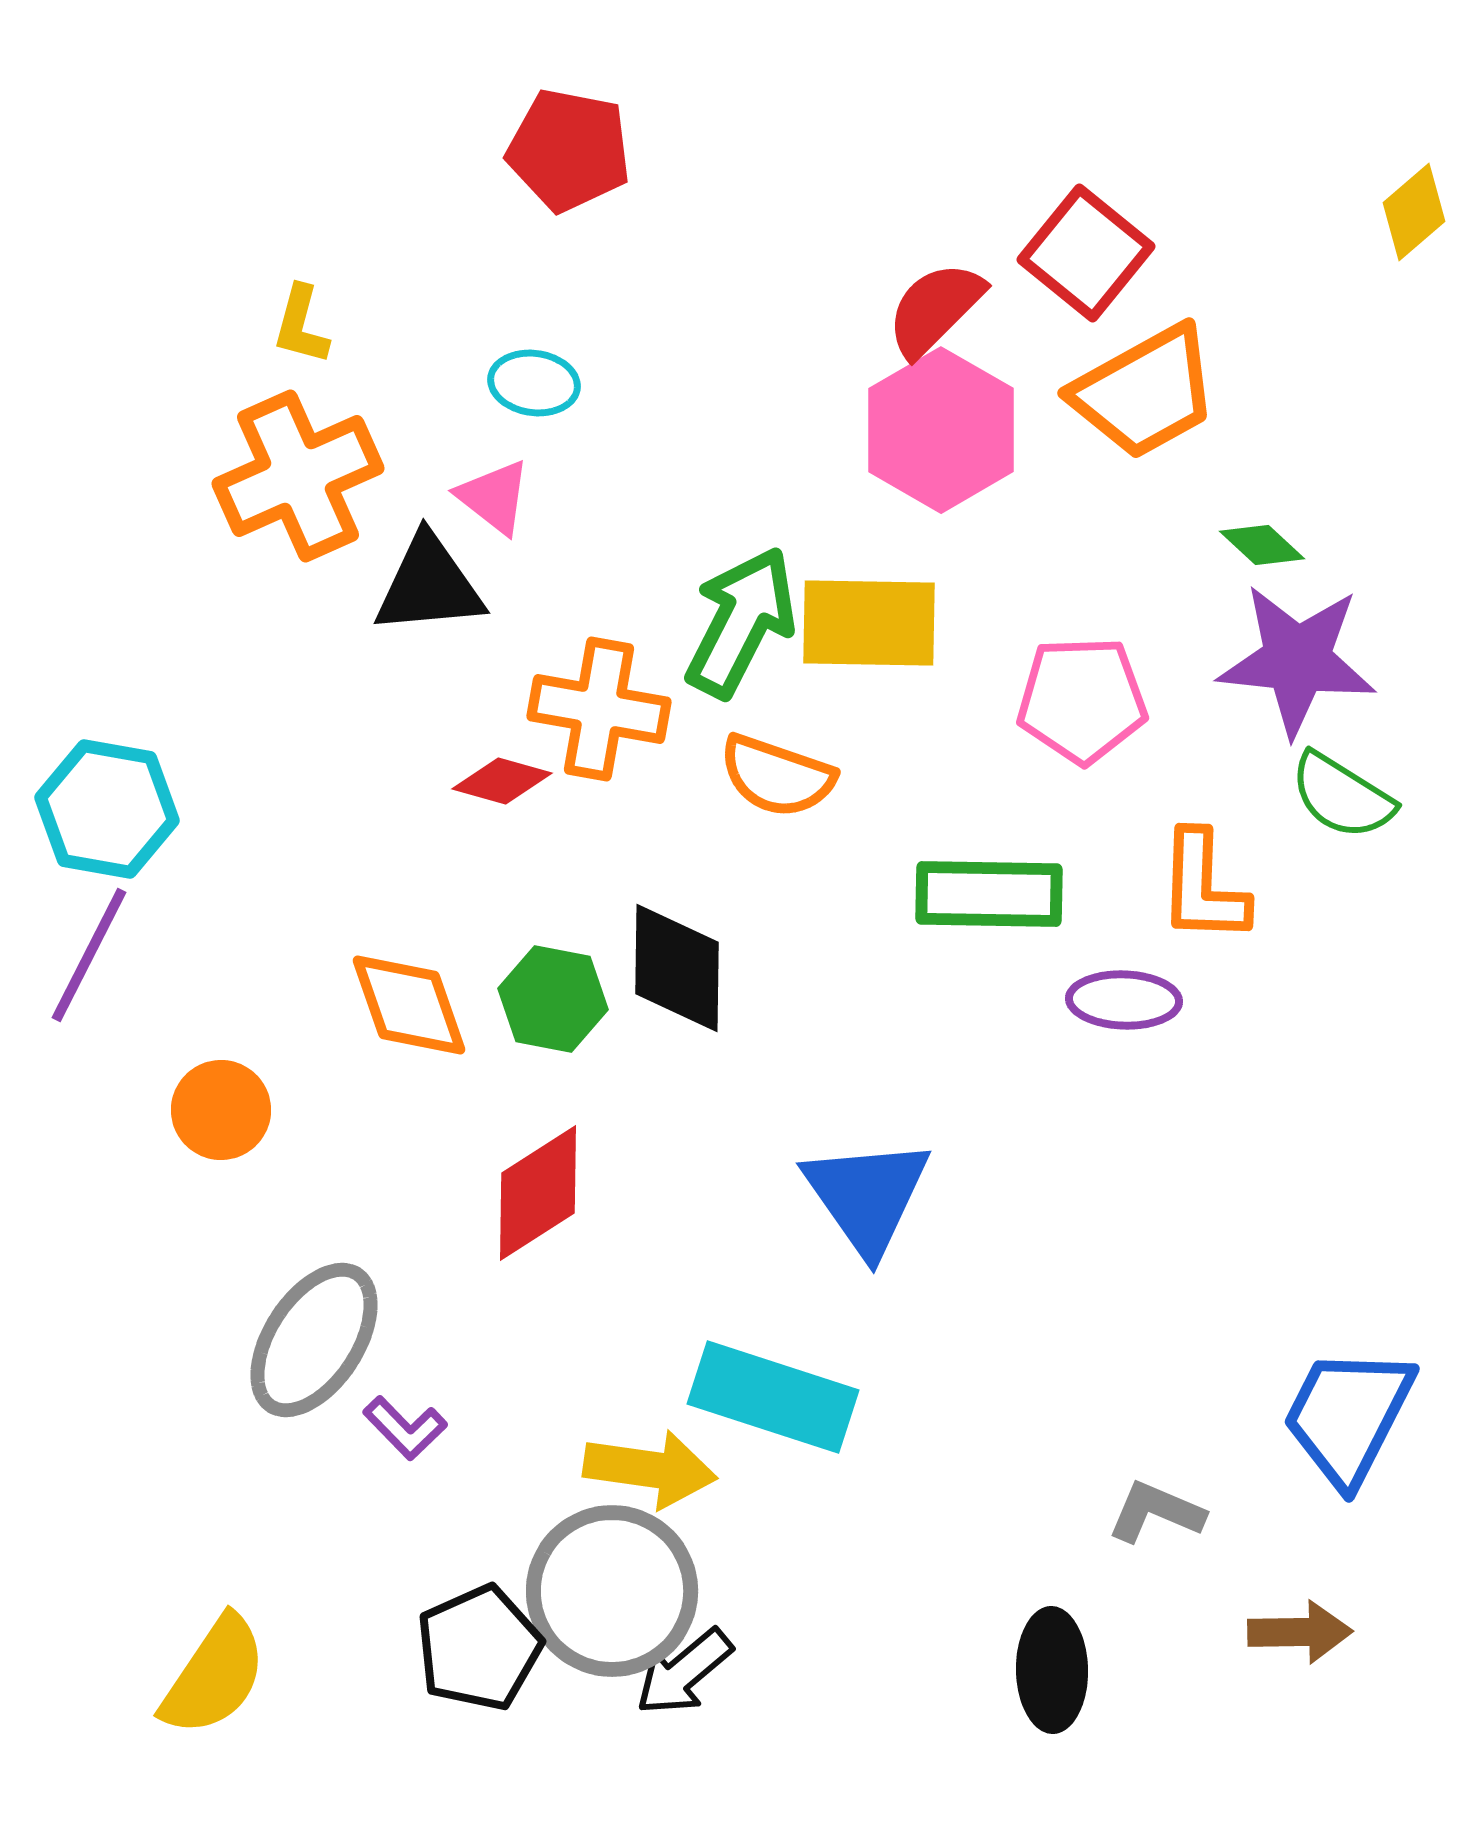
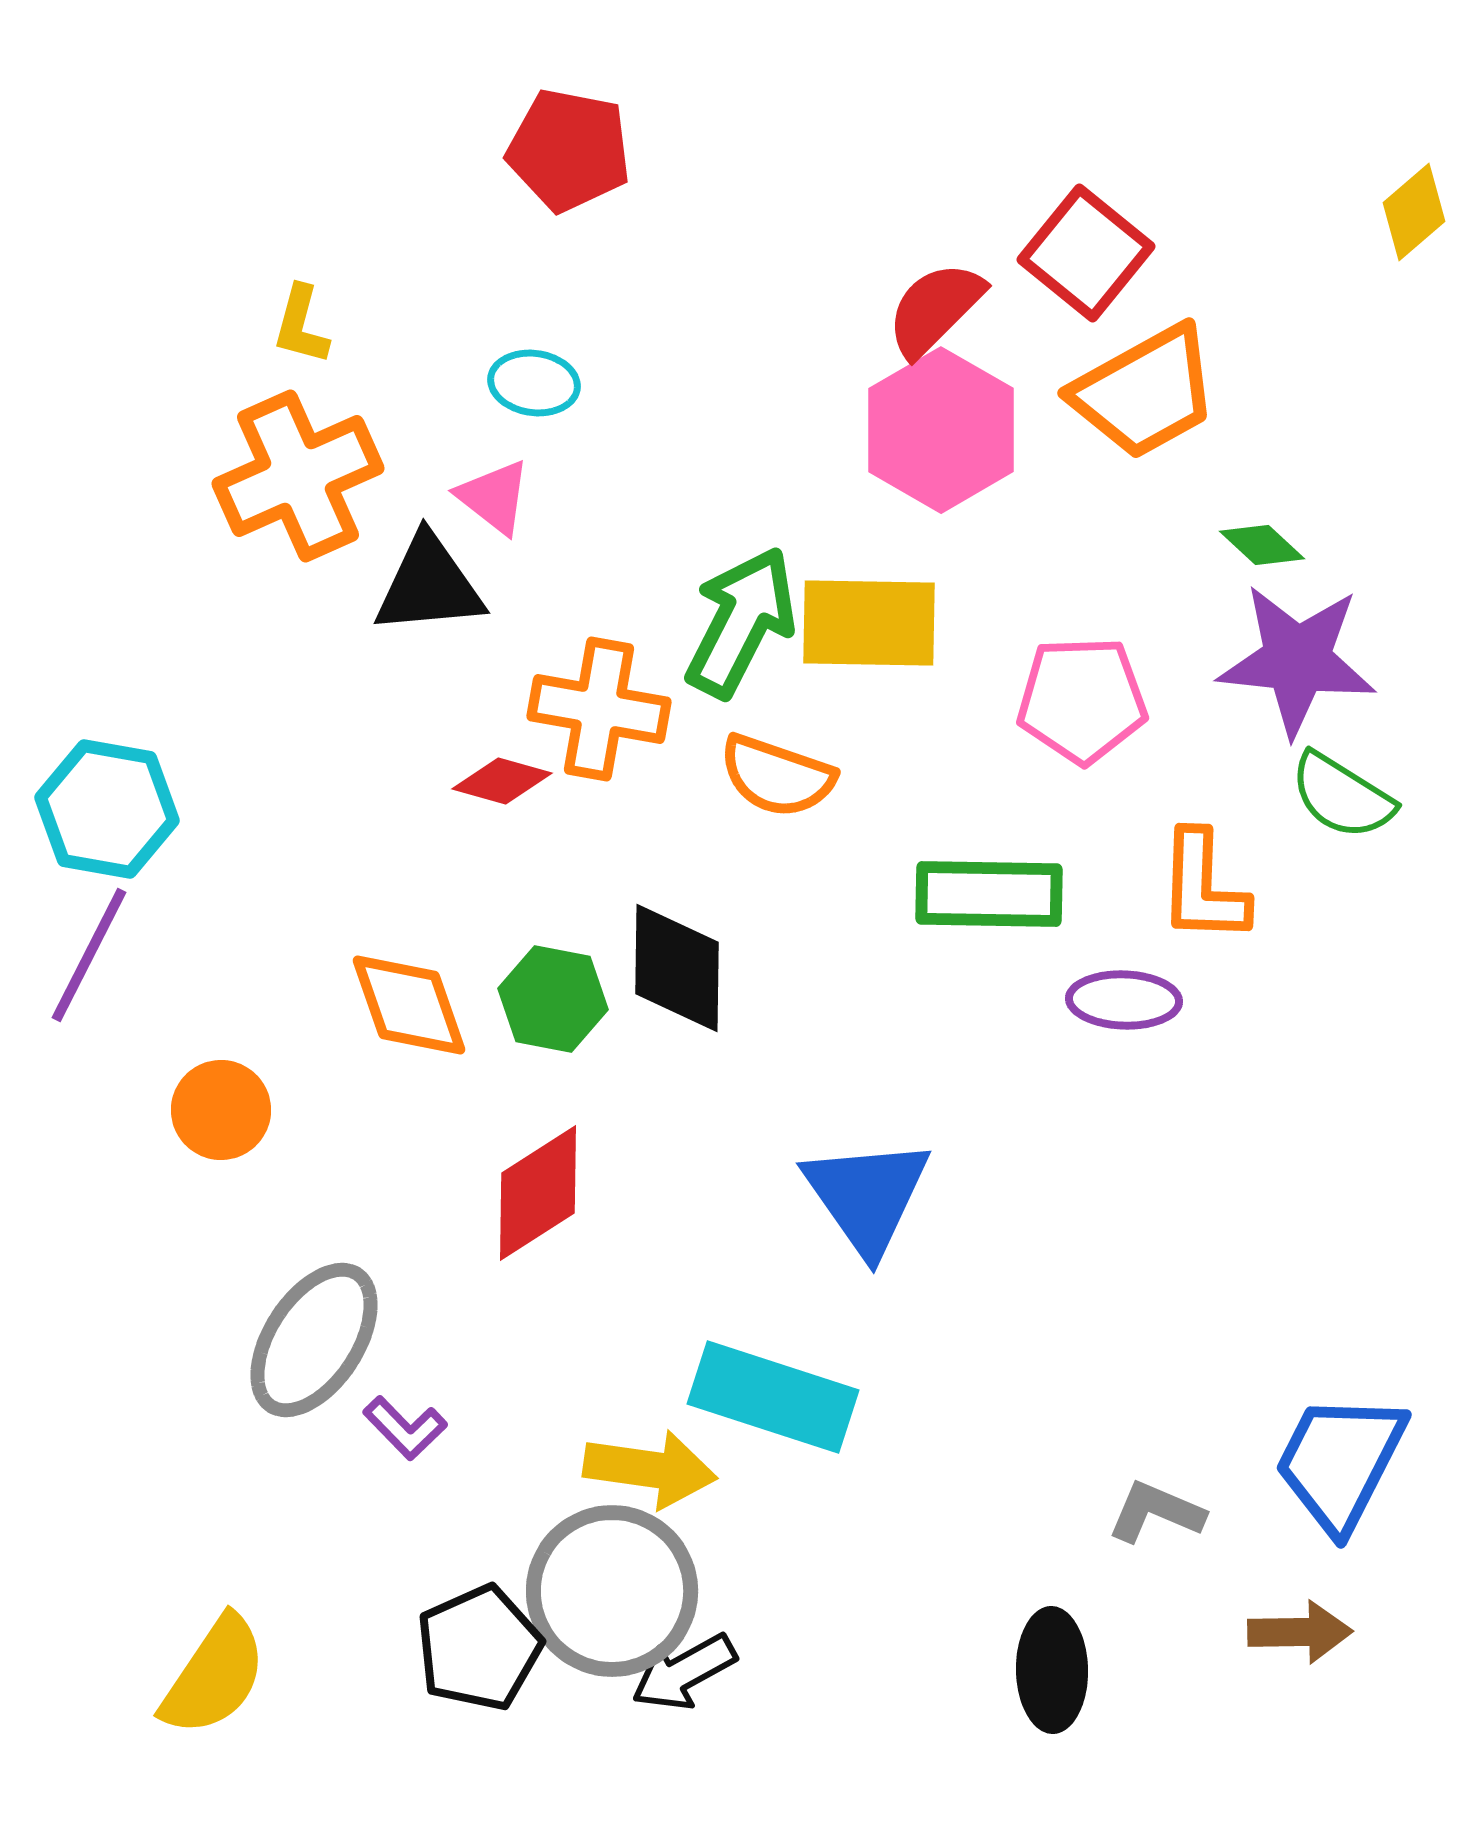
blue trapezoid at (1348, 1416): moved 8 px left, 46 px down
black arrow at (684, 1672): rotated 11 degrees clockwise
